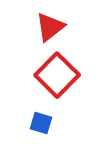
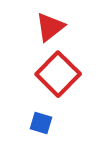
red square: moved 1 px right, 1 px up
